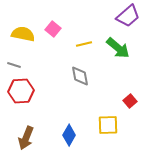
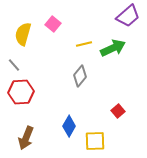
pink square: moved 5 px up
yellow semicircle: rotated 85 degrees counterclockwise
green arrow: moved 5 px left; rotated 65 degrees counterclockwise
gray line: rotated 32 degrees clockwise
gray diamond: rotated 50 degrees clockwise
red hexagon: moved 1 px down
red square: moved 12 px left, 10 px down
yellow square: moved 13 px left, 16 px down
blue diamond: moved 9 px up
